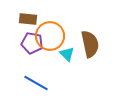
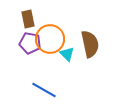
brown rectangle: rotated 72 degrees clockwise
orange circle: moved 3 px down
purple pentagon: moved 2 px left
blue line: moved 8 px right, 7 px down
